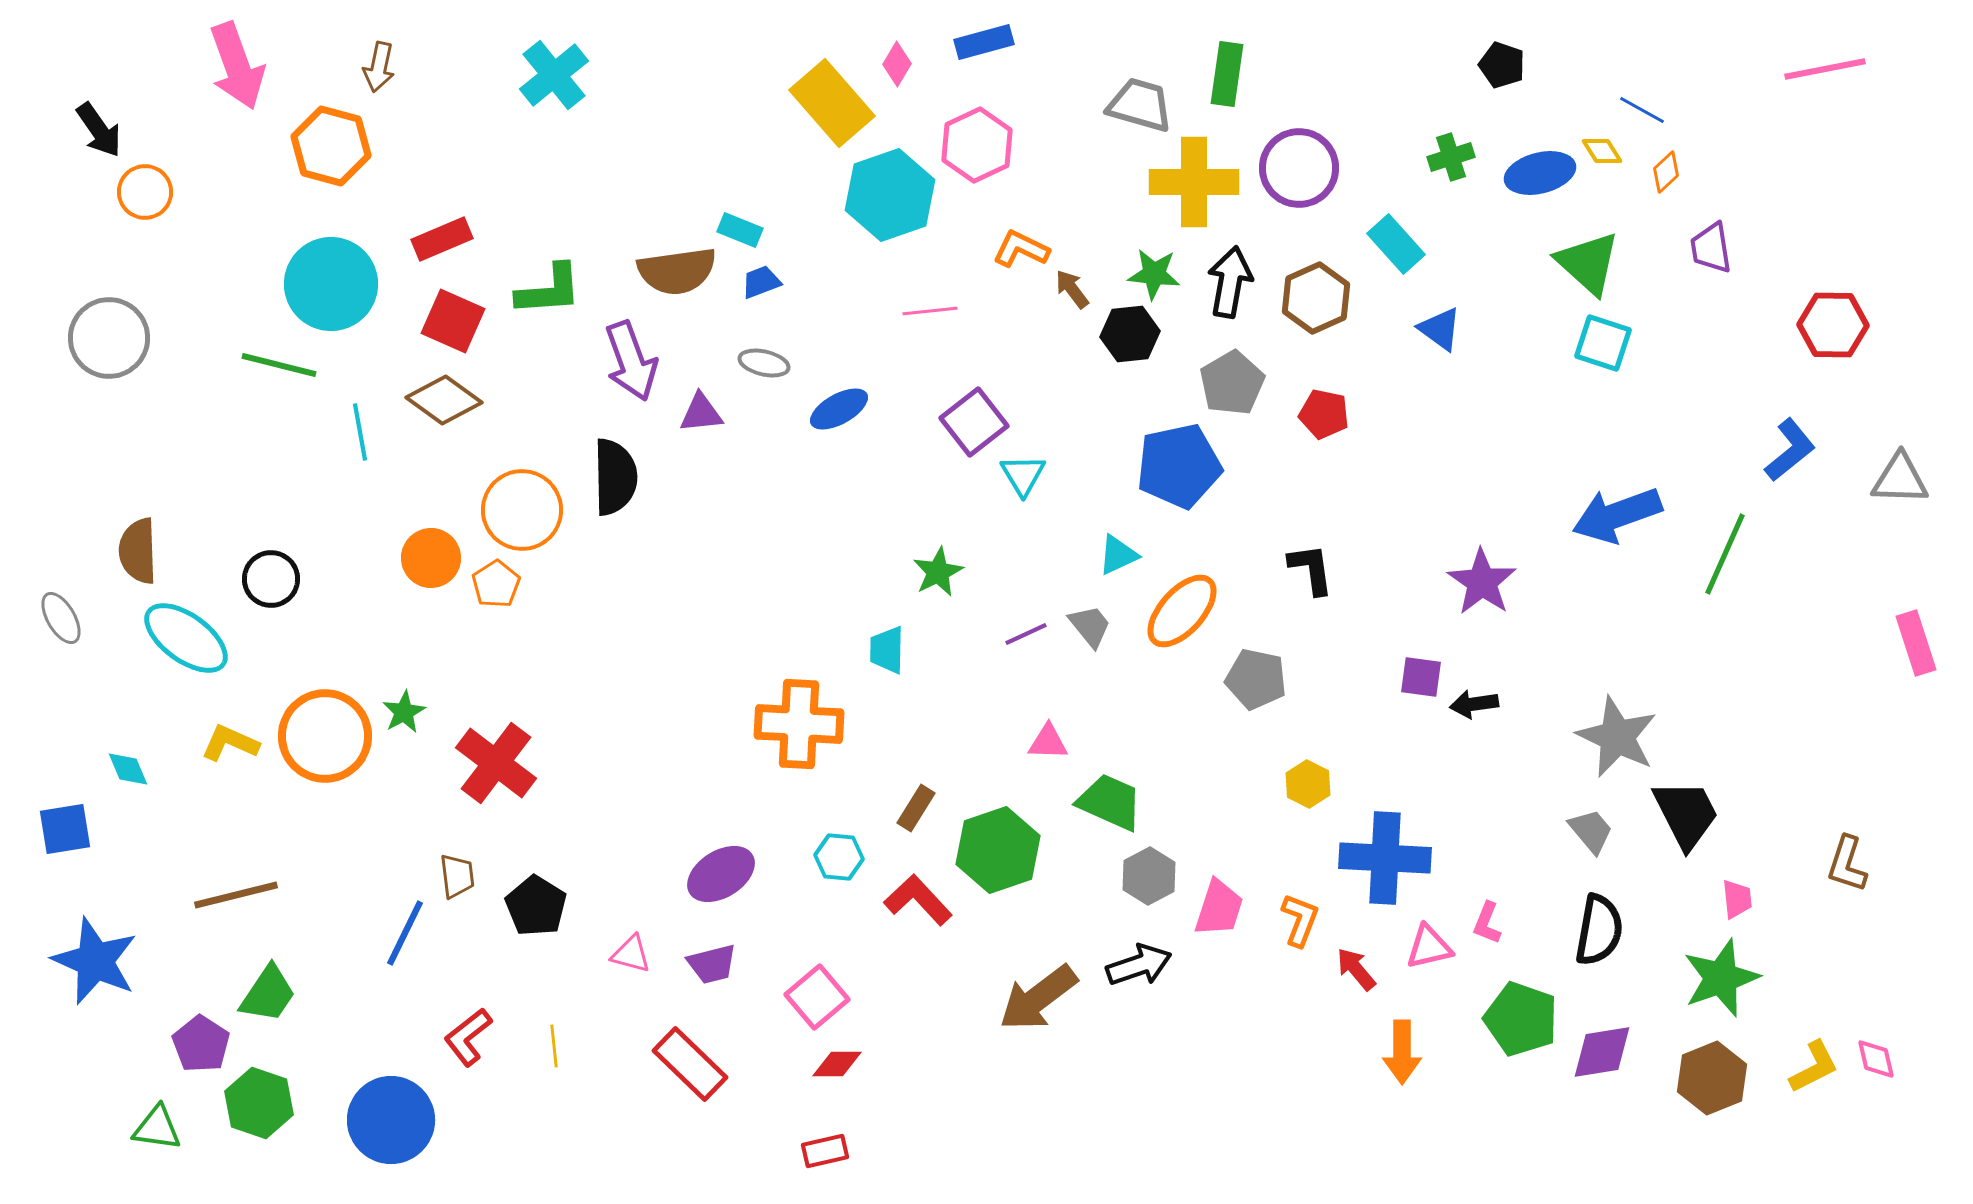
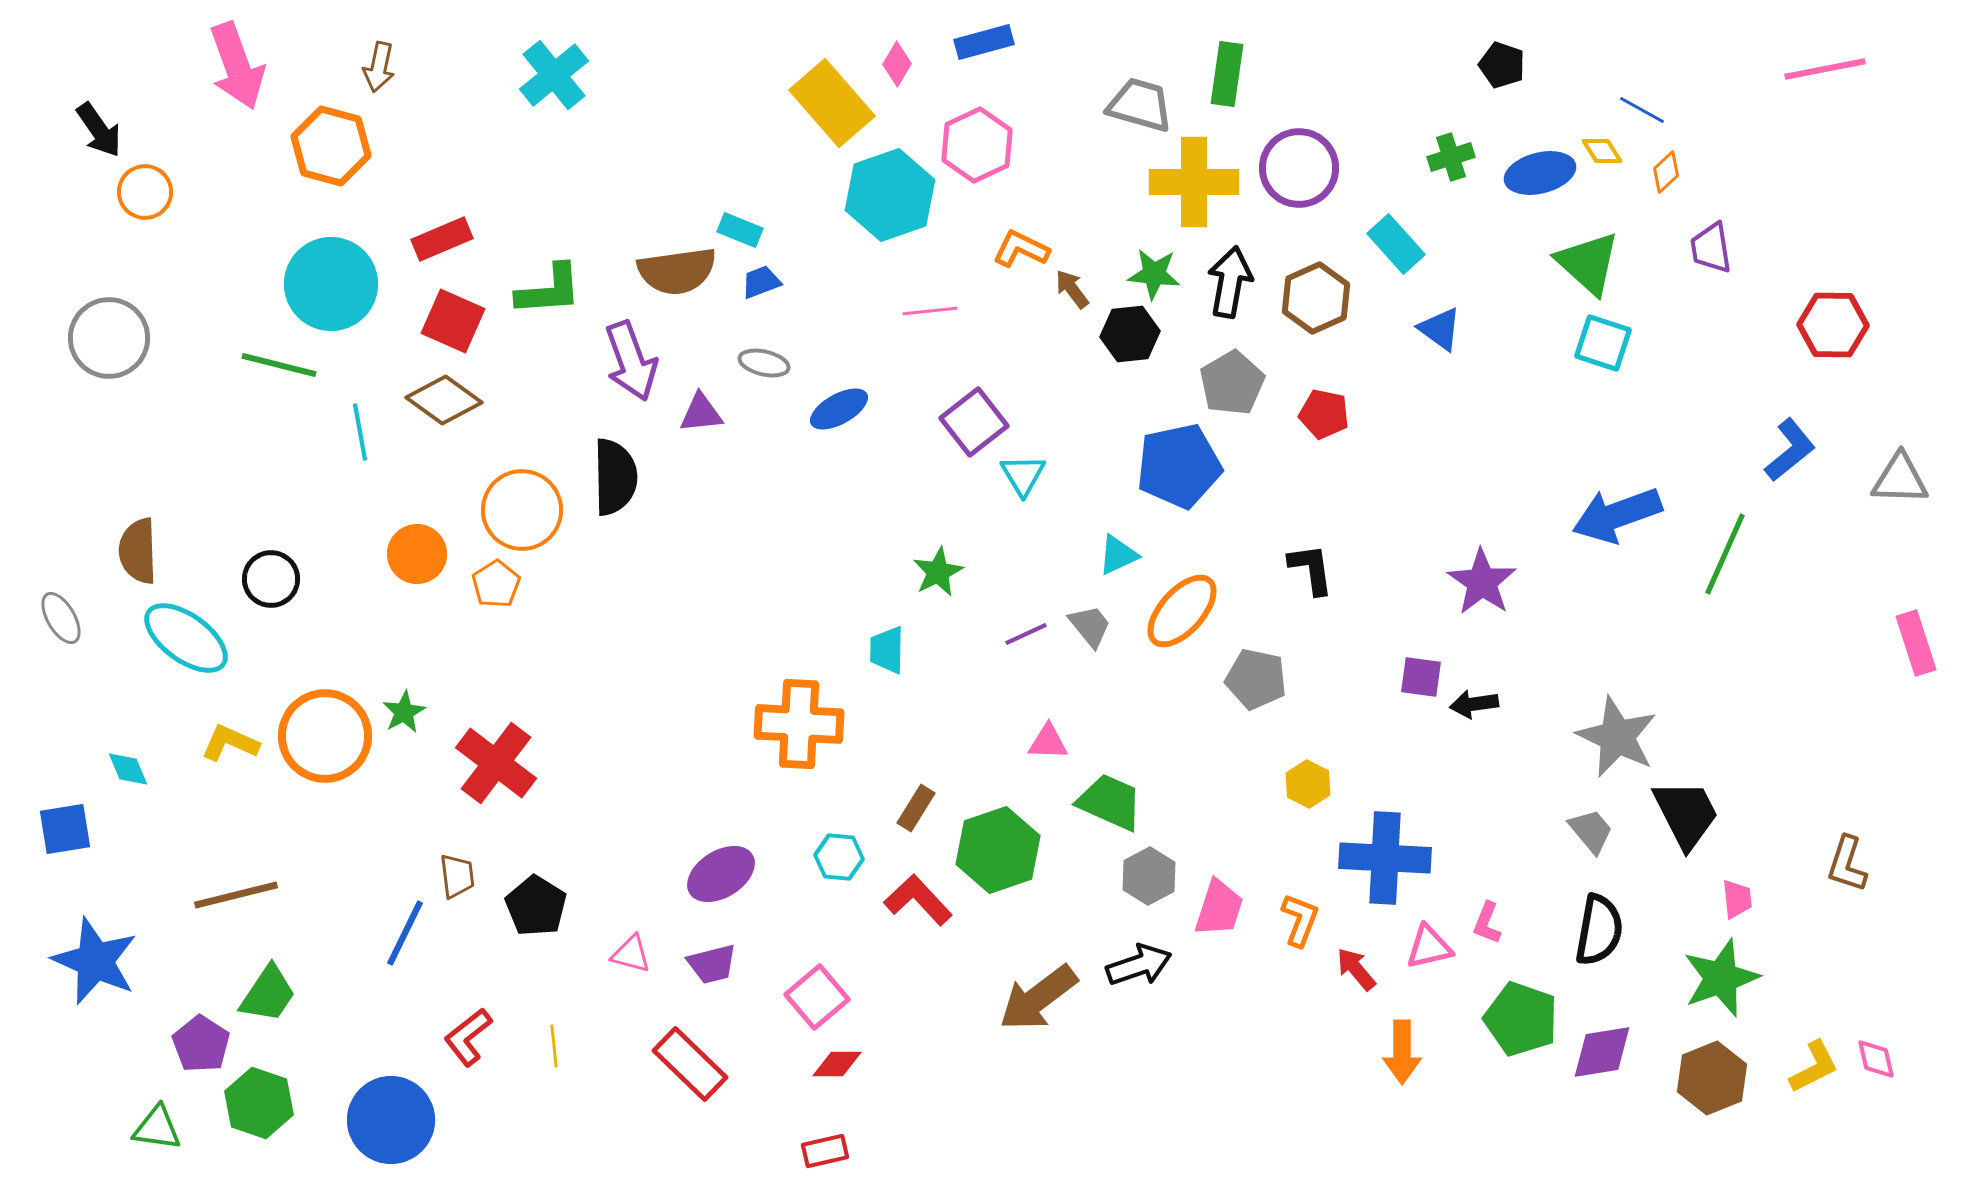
orange circle at (431, 558): moved 14 px left, 4 px up
